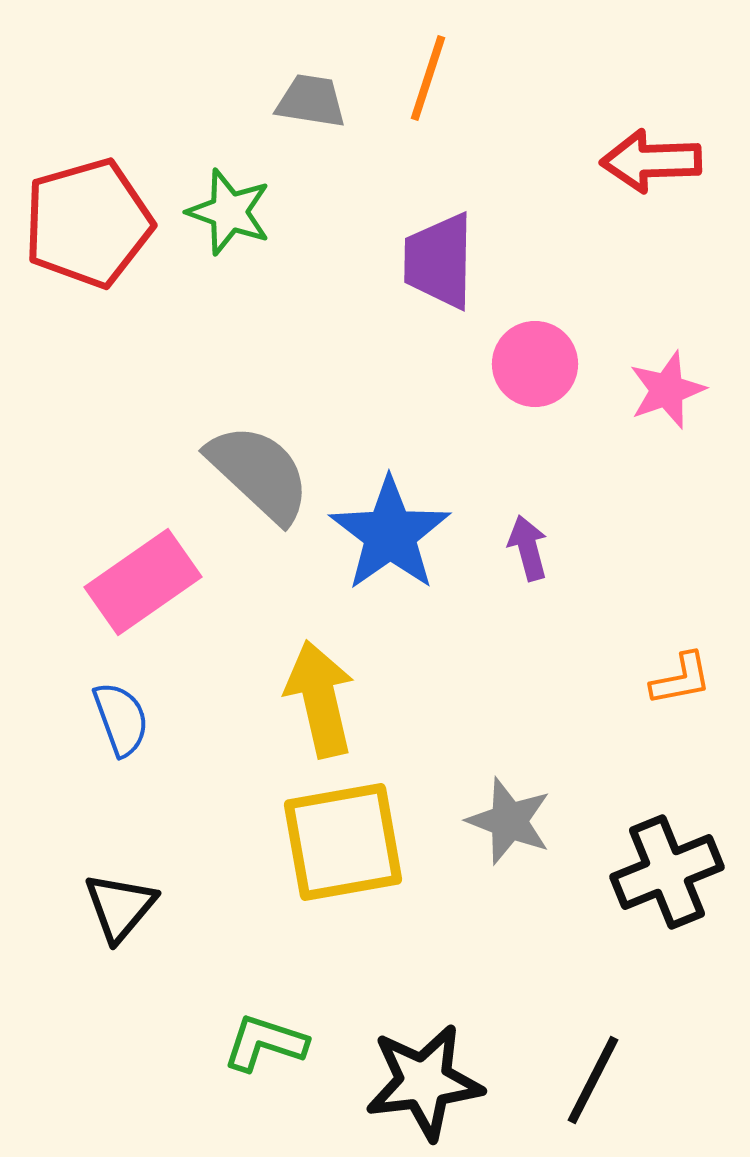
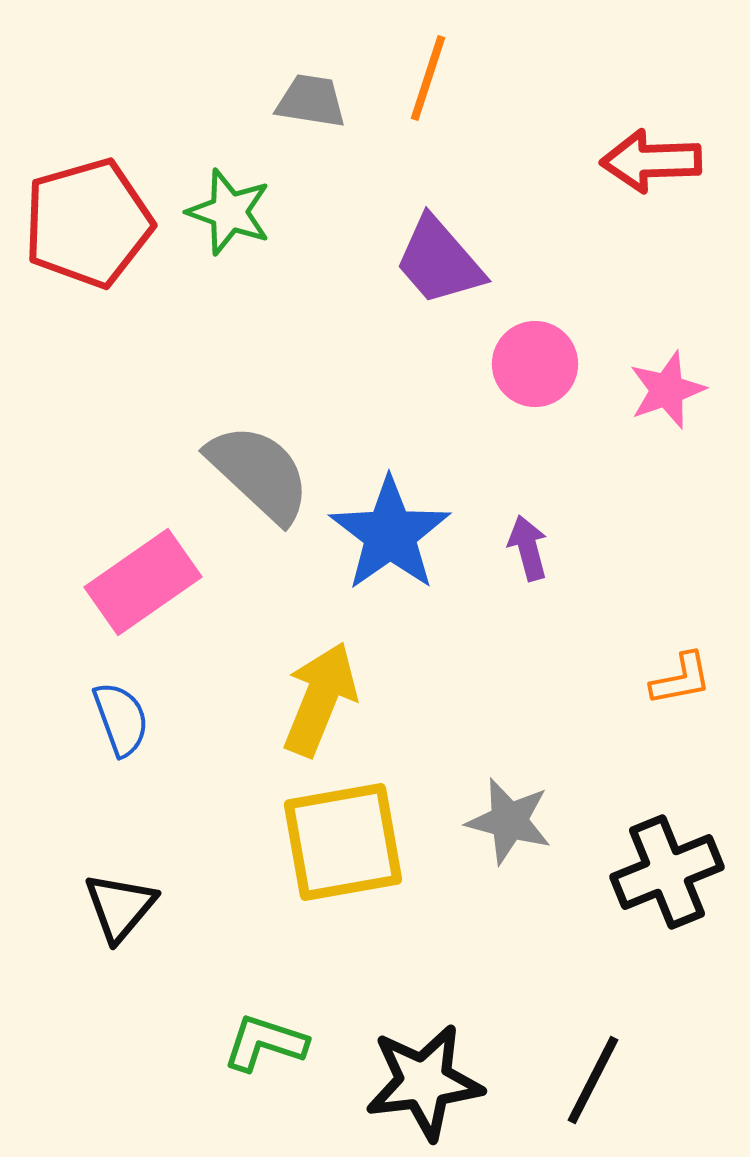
purple trapezoid: rotated 42 degrees counterclockwise
yellow arrow: rotated 35 degrees clockwise
gray star: rotated 6 degrees counterclockwise
